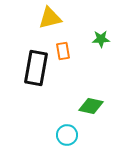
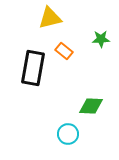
orange rectangle: moved 1 px right; rotated 42 degrees counterclockwise
black rectangle: moved 3 px left
green diamond: rotated 10 degrees counterclockwise
cyan circle: moved 1 px right, 1 px up
